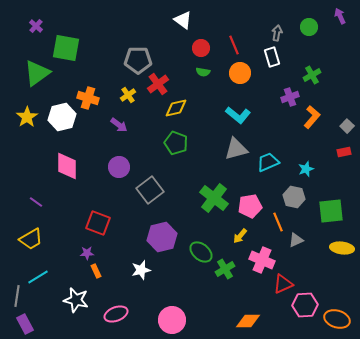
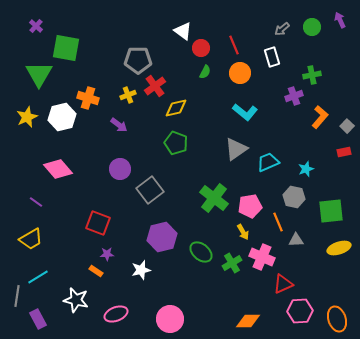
purple arrow at (340, 16): moved 4 px down
white triangle at (183, 20): moved 11 px down
green circle at (309, 27): moved 3 px right
gray arrow at (277, 33): moved 5 px right, 4 px up; rotated 140 degrees counterclockwise
green semicircle at (203, 72): moved 2 px right; rotated 72 degrees counterclockwise
green triangle at (37, 73): moved 2 px right, 1 px down; rotated 24 degrees counterclockwise
green cross at (312, 75): rotated 18 degrees clockwise
red cross at (158, 84): moved 3 px left, 2 px down
yellow cross at (128, 95): rotated 14 degrees clockwise
purple cross at (290, 97): moved 4 px right, 1 px up
cyan L-shape at (238, 115): moved 7 px right, 3 px up
yellow star at (27, 117): rotated 10 degrees clockwise
orange L-shape at (312, 117): moved 8 px right
gray triangle at (236, 149): rotated 20 degrees counterclockwise
pink diamond at (67, 166): moved 9 px left, 3 px down; rotated 40 degrees counterclockwise
purple circle at (119, 167): moved 1 px right, 2 px down
yellow arrow at (240, 236): moved 3 px right, 4 px up; rotated 70 degrees counterclockwise
gray triangle at (296, 240): rotated 21 degrees clockwise
yellow ellipse at (342, 248): moved 3 px left; rotated 25 degrees counterclockwise
purple star at (87, 253): moved 20 px right, 1 px down
pink cross at (262, 260): moved 3 px up
green cross at (225, 269): moved 7 px right, 6 px up
orange rectangle at (96, 271): rotated 32 degrees counterclockwise
pink hexagon at (305, 305): moved 5 px left, 6 px down
orange ellipse at (337, 319): rotated 55 degrees clockwise
pink circle at (172, 320): moved 2 px left, 1 px up
purple rectangle at (25, 324): moved 13 px right, 5 px up
